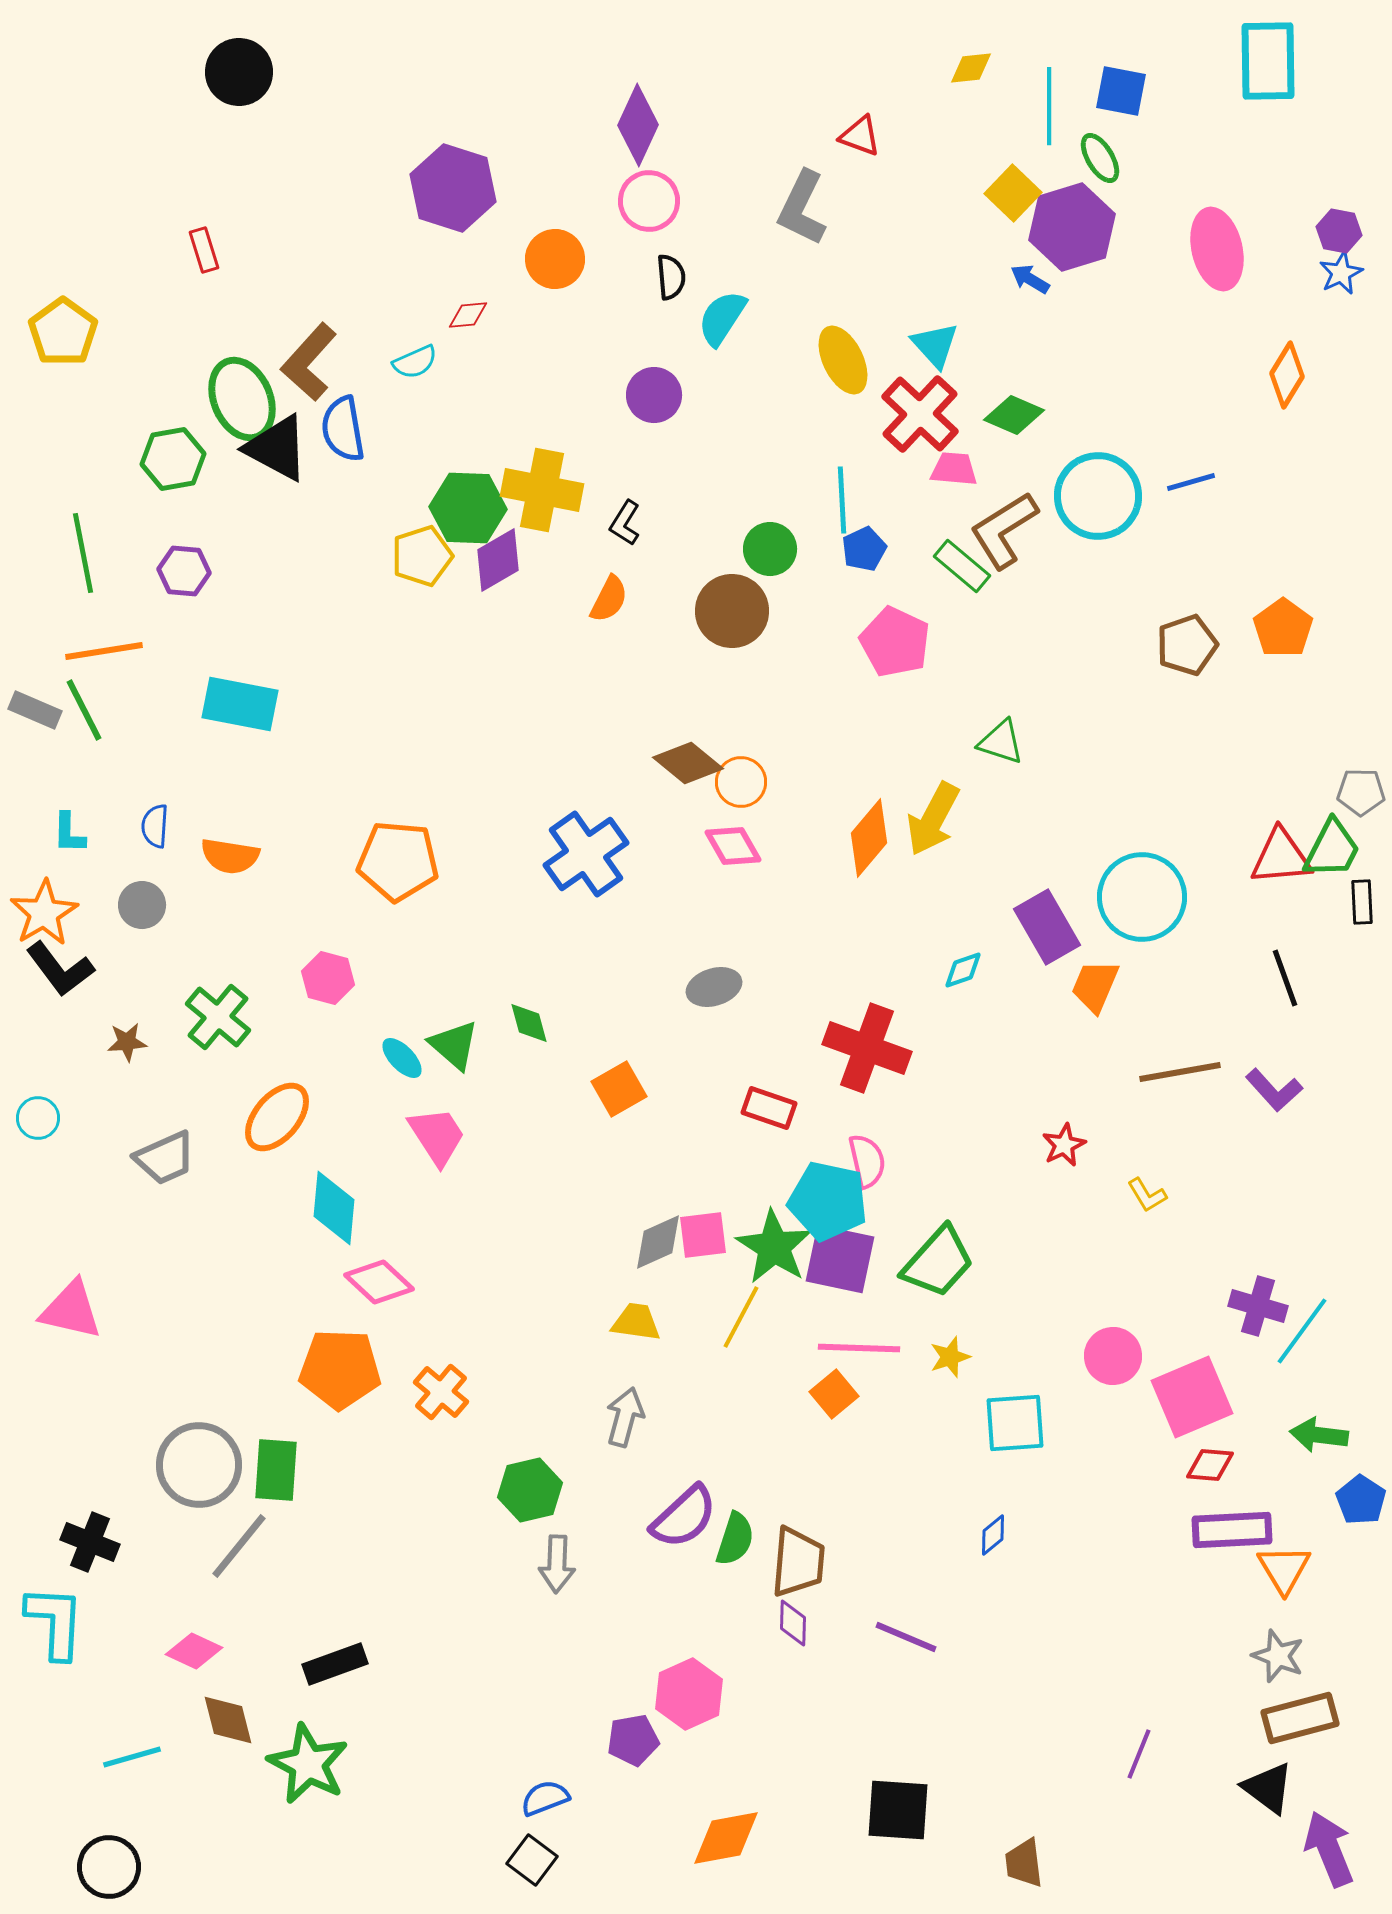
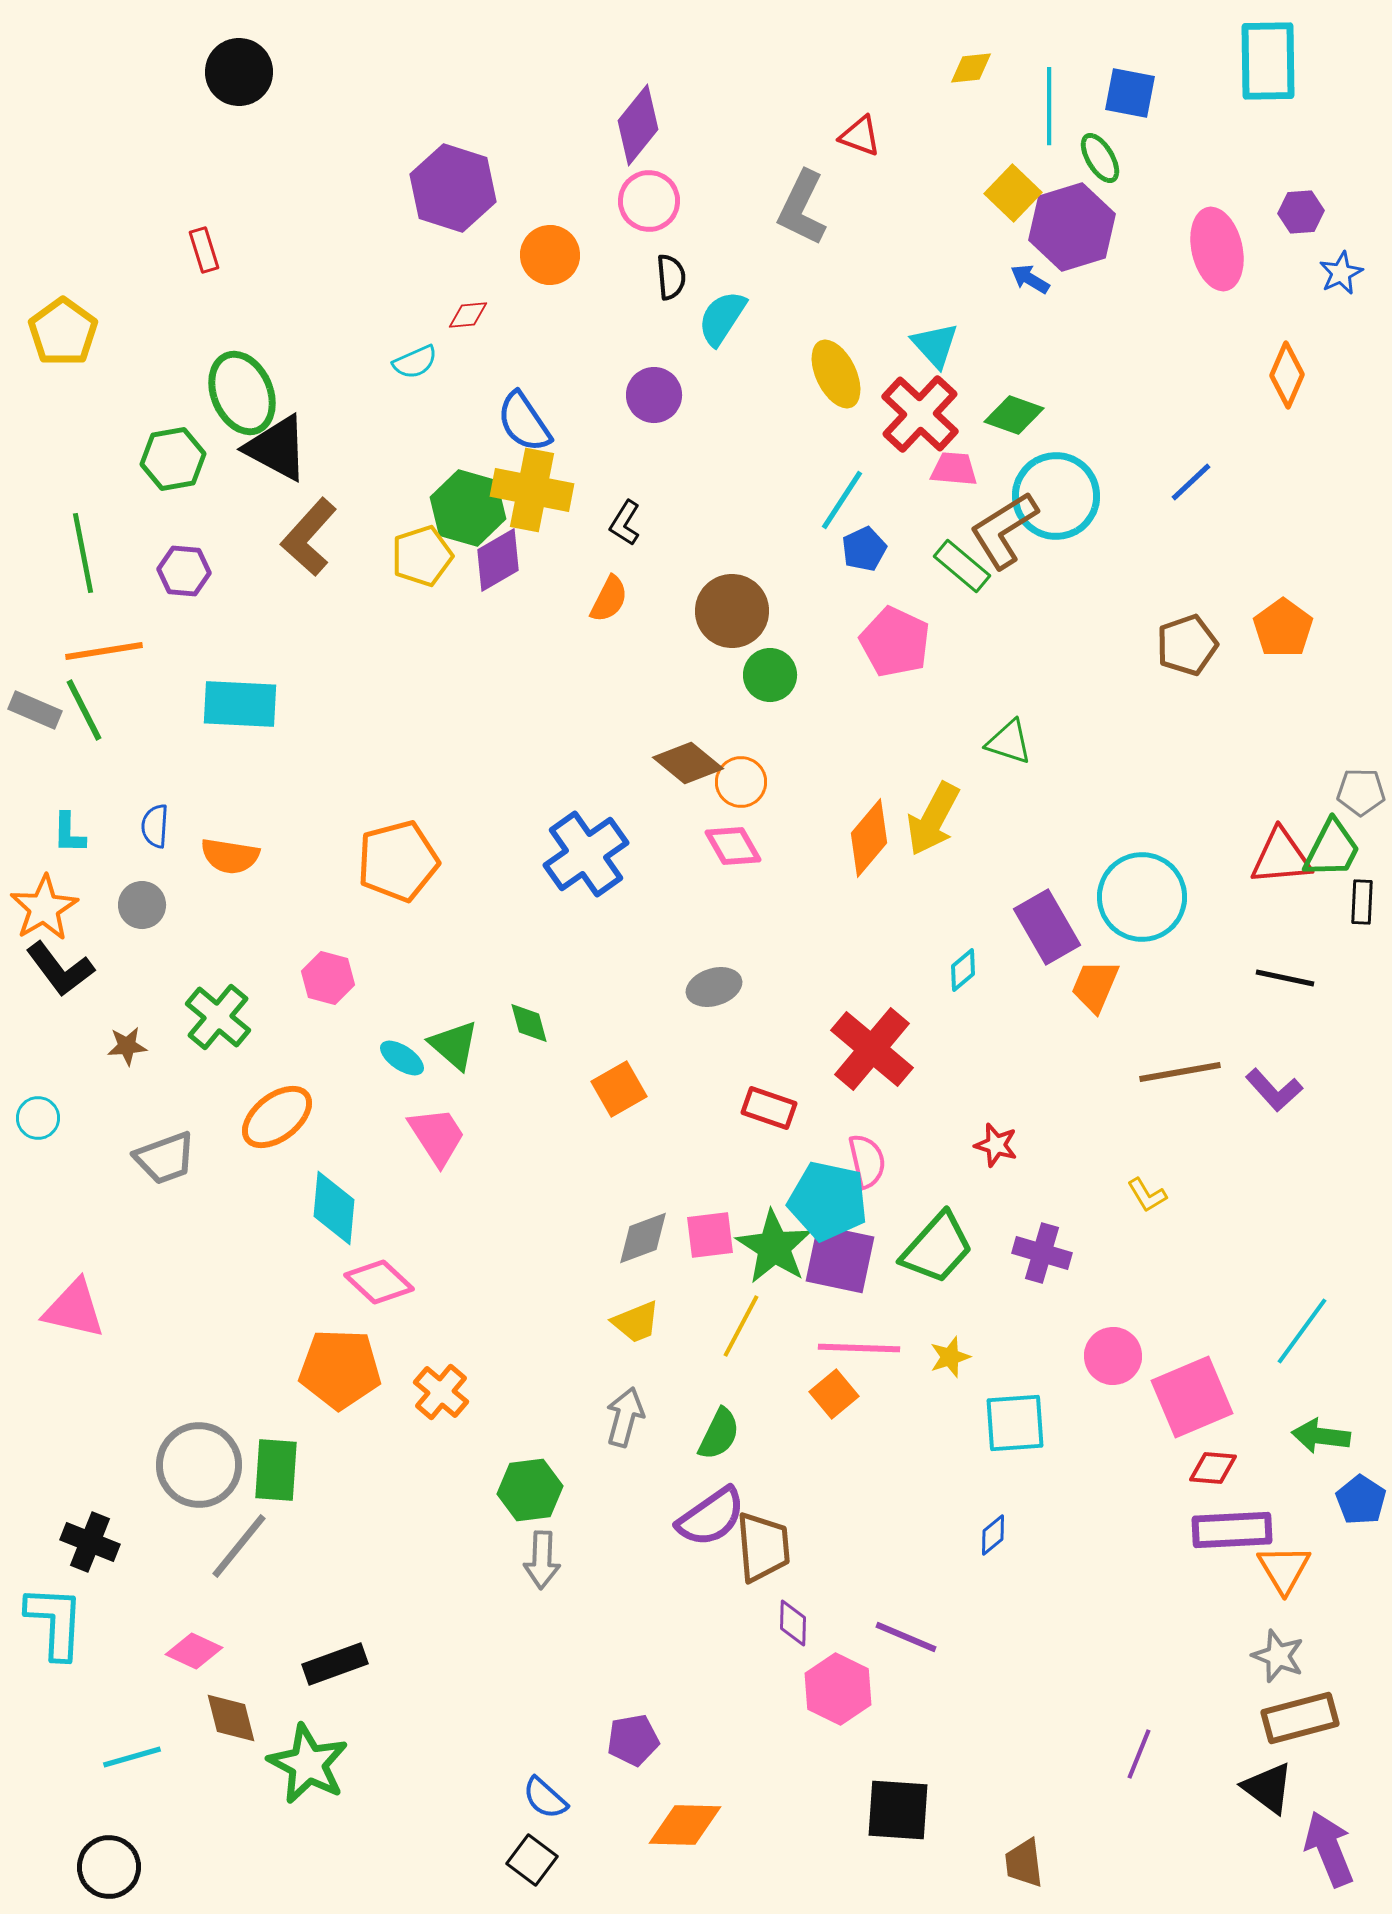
blue square at (1121, 91): moved 9 px right, 2 px down
purple diamond at (638, 125): rotated 14 degrees clockwise
purple hexagon at (1339, 231): moved 38 px left, 19 px up; rotated 15 degrees counterclockwise
orange circle at (555, 259): moved 5 px left, 4 px up
yellow ellipse at (843, 360): moved 7 px left, 14 px down
brown L-shape at (309, 362): moved 175 px down
orange diamond at (1287, 375): rotated 8 degrees counterclockwise
green ellipse at (242, 399): moved 6 px up
green diamond at (1014, 415): rotated 4 degrees counterclockwise
blue semicircle at (343, 429): moved 181 px right, 7 px up; rotated 24 degrees counterclockwise
blue line at (1191, 482): rotated 27 degrees counterclockwise
yellow cross at (542, 490): moved 10 px left
cyan circle at (1098, 496): moved 42 px left
cyan line at (842, 500): rotated 36 degrees clockwise
green hexagon at (468, 508): rotated 14 degrees clockwise
green circle at (770, 549): moved 126 px down
cyan rectangle at (240, 704): rotated 8 degrees counterclockwise
green triangle at (1001, 742): moved 8 px right
orange pentagon at (398, 861): rotated 20 degrees counterclockwise
black rectangle at (1362, 902): rotated 6 degrees clockwise
orange star at (44, 913): moved 5 px up
cyan diamond at (963, 970): rotated 21 degrees counterclockwise
black line at (1285, 978): rotated 58 degrees counterclockwise
brown star at (127, 1042): moved 4 px down
red cross at (867, 1048): moved 5 px right, 1 px down; rotated 20 degrees clockwise
cyan ellipse at (402, 1058): rotated 12 degrees counterclockwise
orange ellipse at (277, 1117): rotated 12 degrees clockwise
red star at (1064, 1145): moved 68 px left; rotated 30 degrees counterclockwise
gray trapezoid at (165, 1158): rotated 4 degrees clockwise
pink square at (703, 1235): moved 7 px right
gray diamond at (658, 1242): moved 15 px left, 4 px up; rotated 4 degrees clockwise
green trapezoid at (938, 1262): moved 1 px left, 14 px up
purple cross at (1258, 1306): moved 216 px left, 53 px up
pink triangle at (71, 1310): moved 3 px right, 1 px up
yellow line at (741, 1317): moved 9 px down
yellow trapezoid at (636, 1322): rotated 150 degrees clockwise
green arrow at (1319, 1435): moved 2 px right, 1 px down
red diamond at (1210, 1465): moved 3 px right, 3 px down
green hexagon at (530, 1490): rotated 6 degrees clockwise
purple semicircle at (684, 1517): moved 27 px right; rotated 8 degrees clockwise
green semicircle at (735, 1539): moved 16 px left, 105 px up; rotated 8 degrees clockwise
brown trapezoid at (798, 1562): moved 35 px left, 15 px up; rotated 10 degrees counterclockwise
gray arrow at (557, 1564): moved 15 px left, 4 px up
pink hexagon at (689, 1694): moved 149 px right, 5 px up; rotated 10 degrees counterclockwise
brown diamond at (228, 1720): moved 3 px right, 2 px up
blue semicircle at (545, 1798): rotated 117 degrees counterclockwise
orange diamond at (726, 1838): moved 41 px left, 13 px up; rotated 12 degrees clockwise
